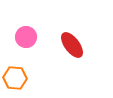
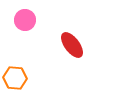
pink circle: moved 1 px left, 17 px up
